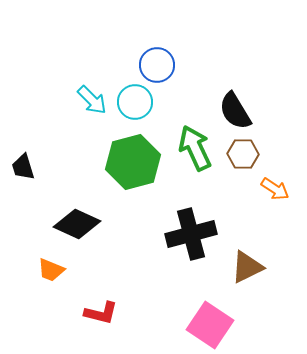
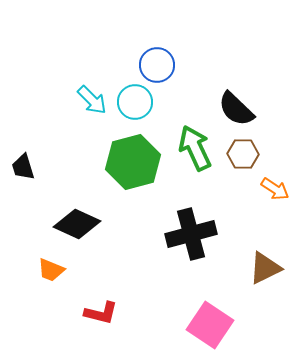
black semicircle: moved 1 px right, 2 px up; rotated 15 degrees counterclockwise
brown triangle: moved 18 px right, 1 px down
